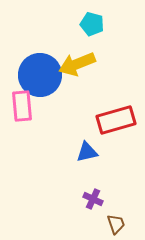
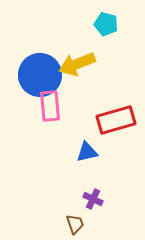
cyan pentagon: moved 14 px right
pink rectangle: moved 28 px right
brown trapezoid: moved 41 px left
